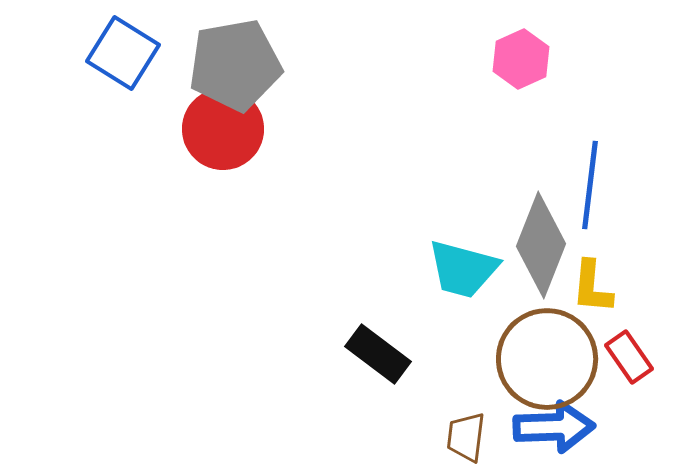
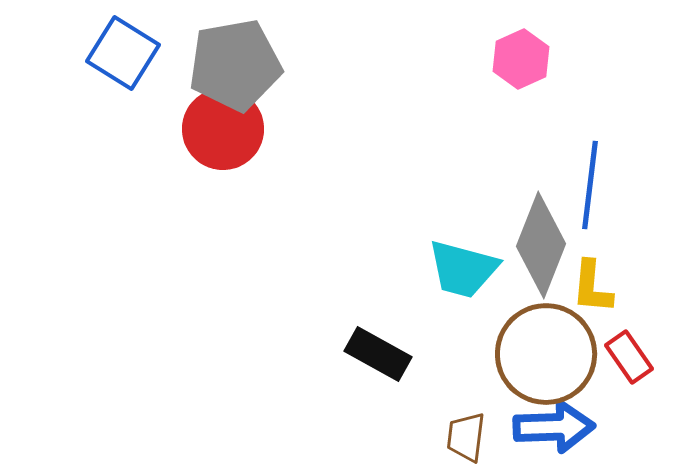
black rectangle: rotated 8 degrees counterclockwise
brown circle: moved 1 px left, 5 px up
